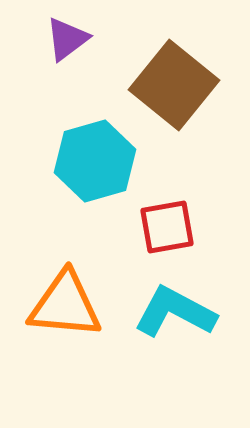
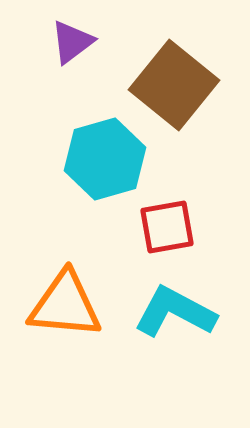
purple triangle: moved 5 px right, 3 px down
cyan hexagon: moved 10 px right, 2 px up
